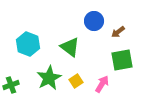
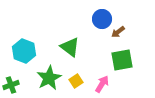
blue circle: moved 8 px right, 2 px up
cyan hexagon: moved 4 px left, 7 px down
